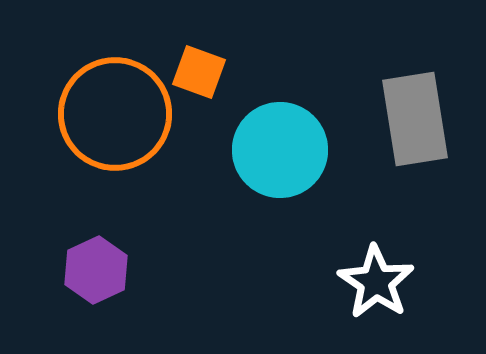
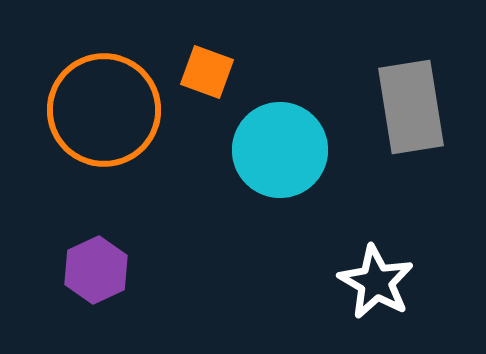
orange square: moved 8 px right
orange circle: moved 11 px left, 4 px up
gray rectangle: moved 4 px left, 12 px up
white star: rotated 4 degrees counterclockwise
